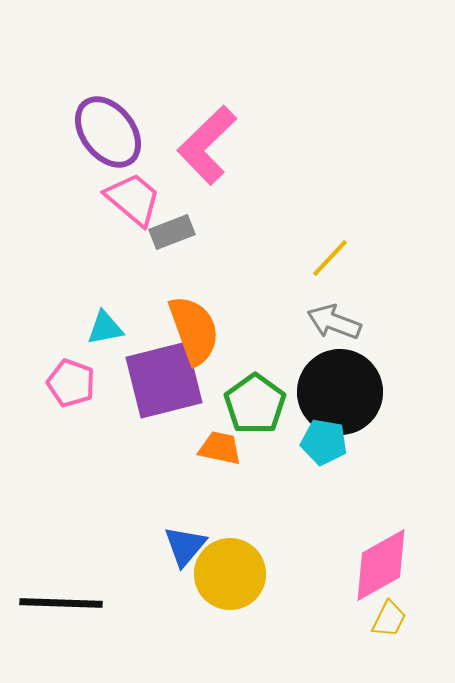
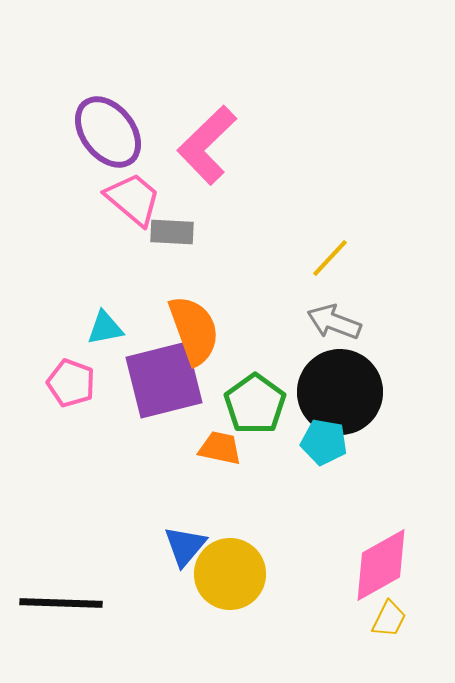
gray rectangle: rotated 24 degrees clockwise
